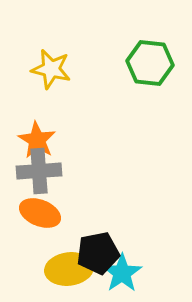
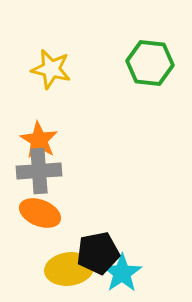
orange star: moved 2 px right
